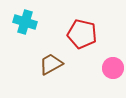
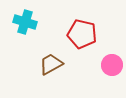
pink circle: moved 1 px left, 3 px up
